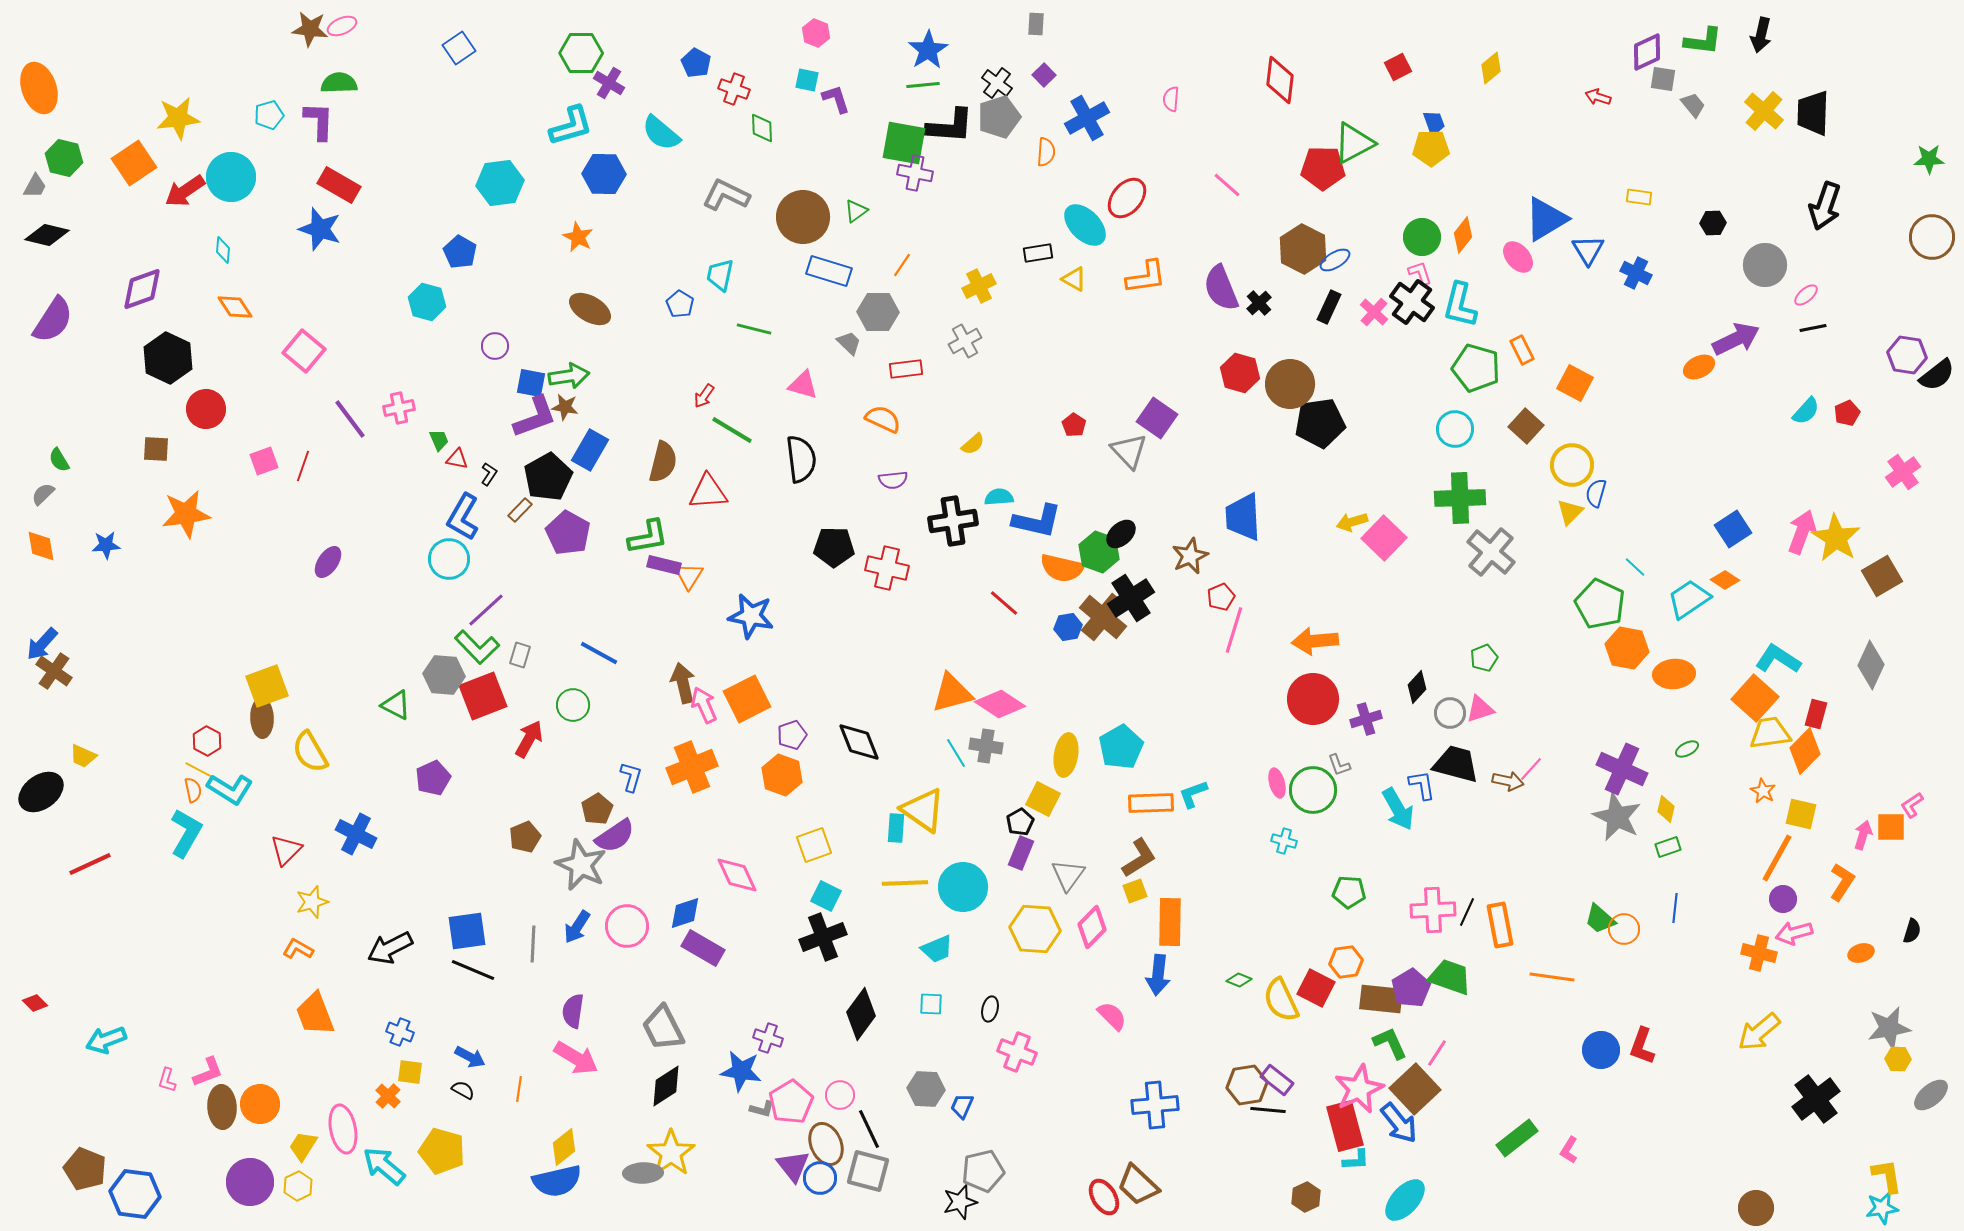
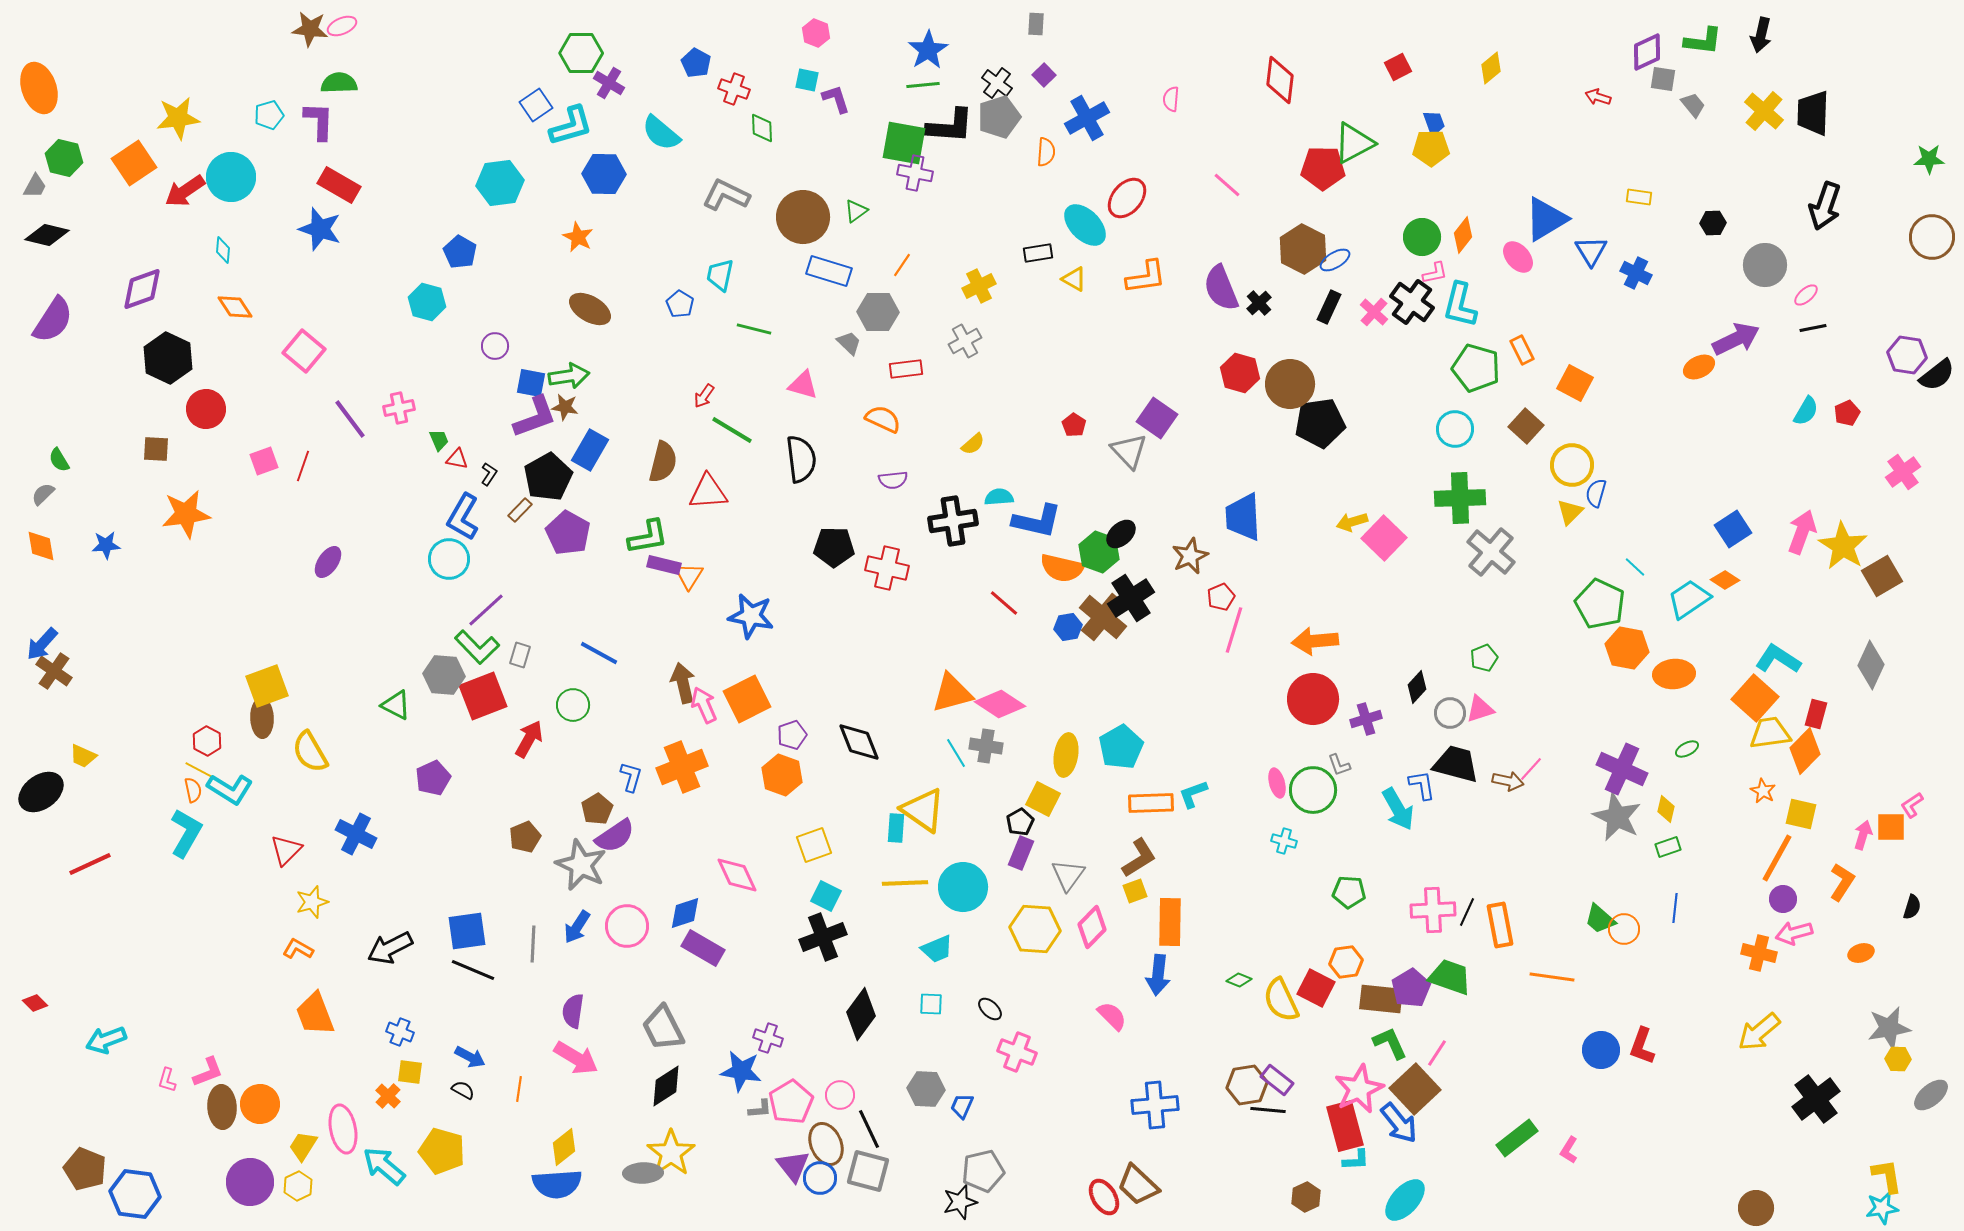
blue square at (459, 48): moved 77 px right, 57 px down
blue triangle at (1588, 250): moved 3 px right, 1 px down
pink L-shape at (1420, 273): moved 15 px right; rotated 96 degrees clockwise
cyan semicircle at (1806, 411): rotated 12 degrees counterclockwise
yellow star at (1836, 538): moved 7 px right, 8 px down
orange cross at (692, 767): moved 10 px left
black semicircle at (1912, 931): moved 24 px up
black ellipse at (990, 1009): rotated 60 degrees counterclockwise
gray L-shape at (762, 1109): moved 2 px left; rotated 20 degrees counterclockwise
blue semicircle at (557, 1181): moved 3 px down; rotated 9 degrees clockwise
